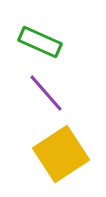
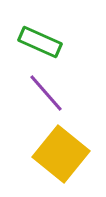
yellow square: rotated 18 degrees counterclockwise
